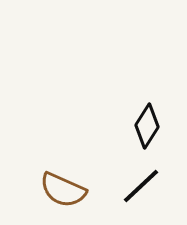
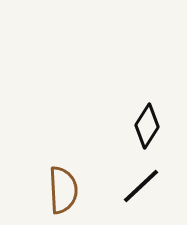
brown semicircle: rotated 117 degrees counterclockwise
